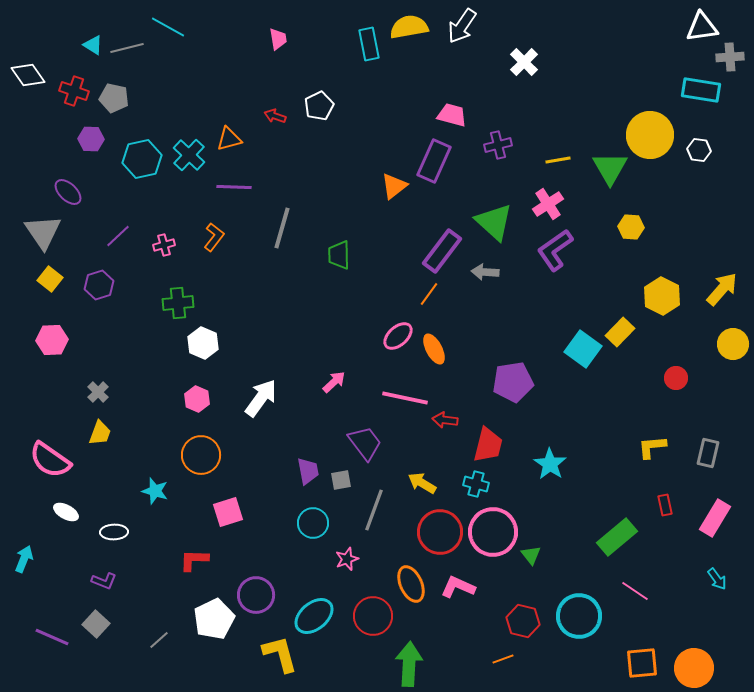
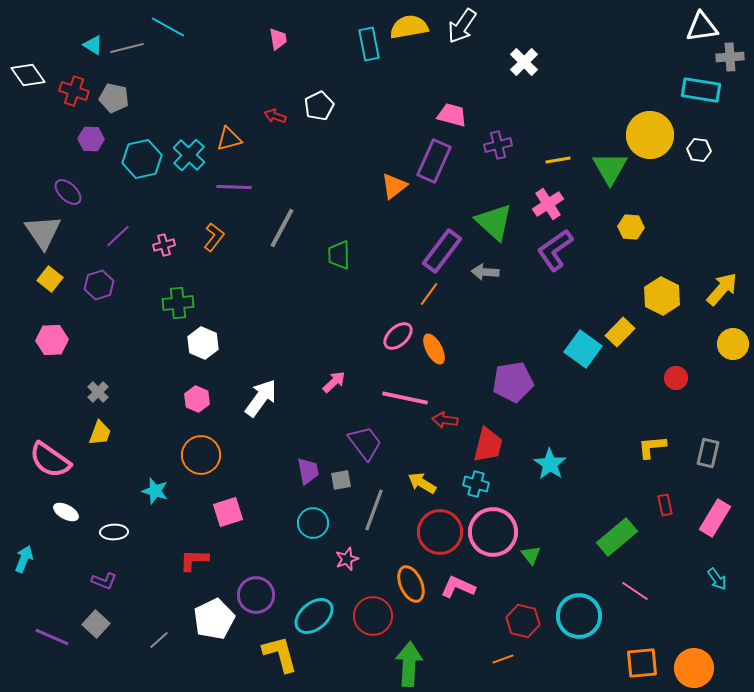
gray line at (282, 228): rotated 12 degrees clockwise
